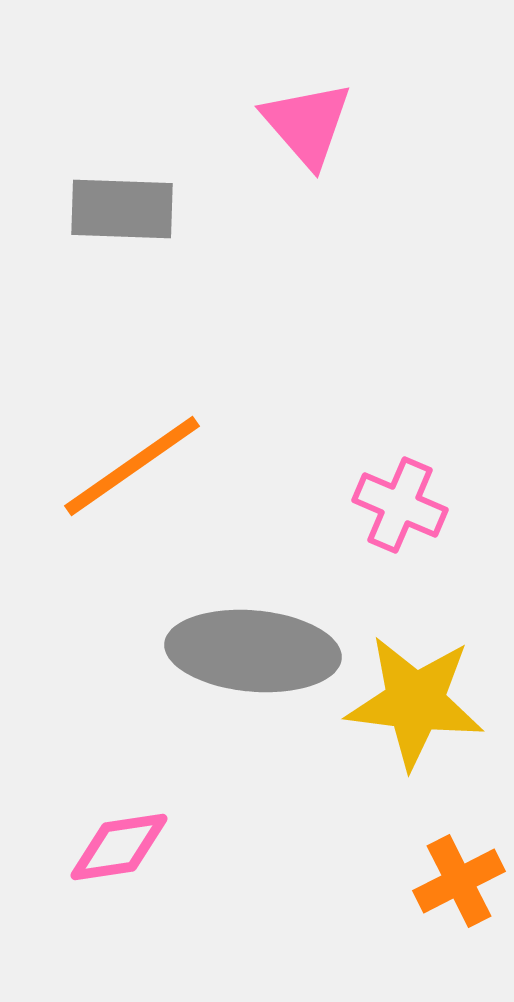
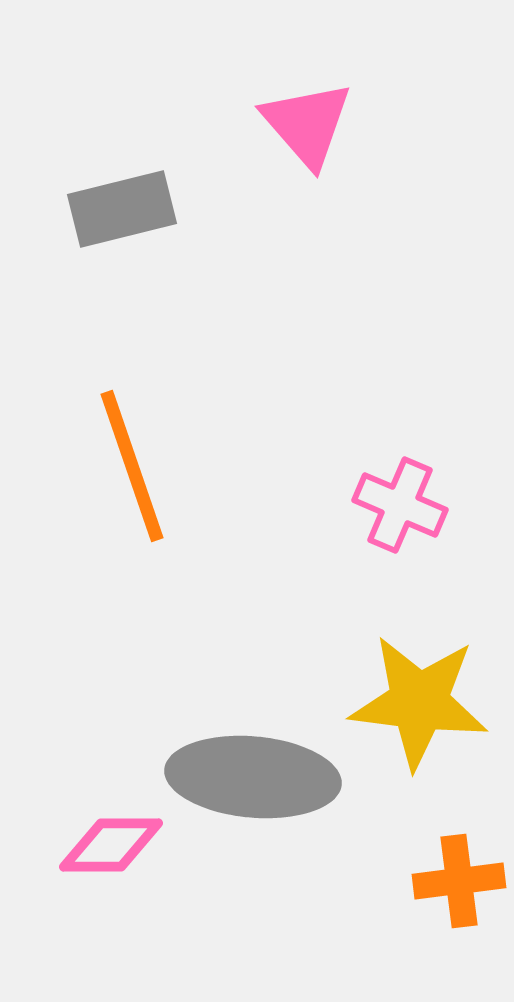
gray rectangle: rotated 16 degrees counterclockwise
orange line: rotated 74 degrees counterclockwise
gray ellipse: moved 126 px down
yellow star: moved 4 px right
pink diamond: moved 8 px left, 2 px up; rotated 8 degrees clockwise
orange cross: rotated 20 degrees clockwise
